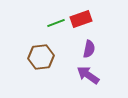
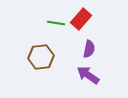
red rectangle: rotated 30 degrees counterclockwise
green line: rotated 30 degrees clockwise
